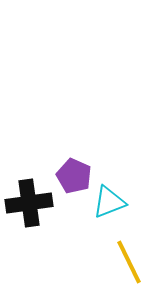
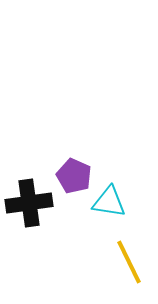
cyan triangle: rotated 30 degrees clockwise
